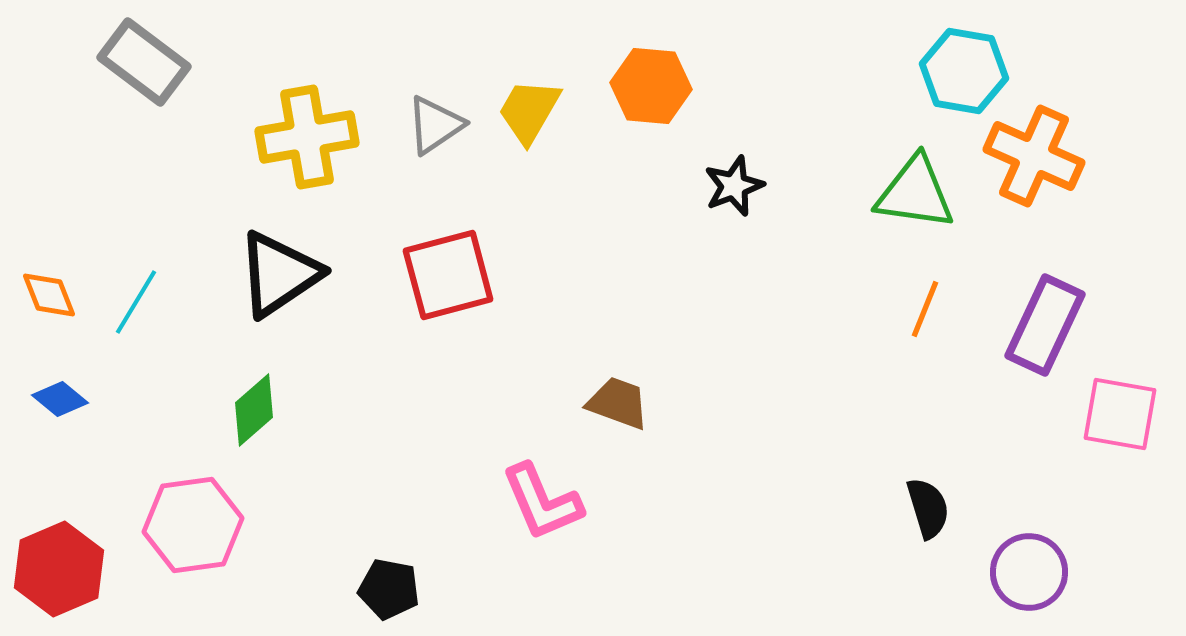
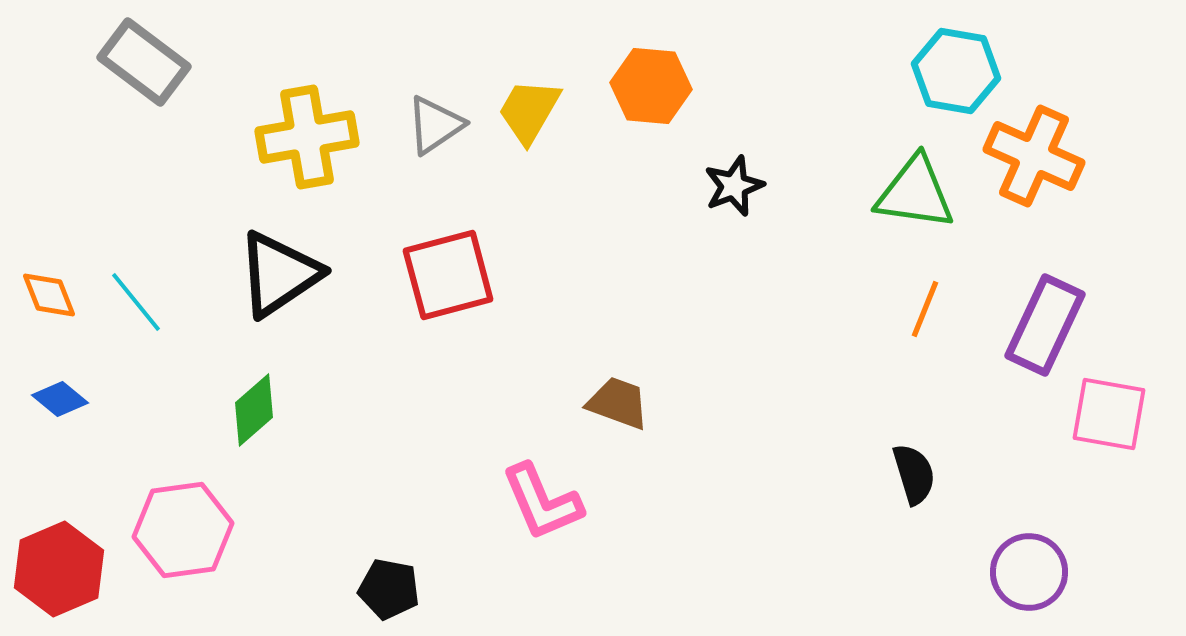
cyan hexagon: moved 8 px left
cyan line: rotated 70 degrees counterclockwise
pink square: moved 11 px left
black semicircle: moved 14 px left, 34 px up
pink hexagon: moved 10 px left, 5 px down
